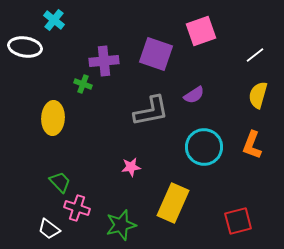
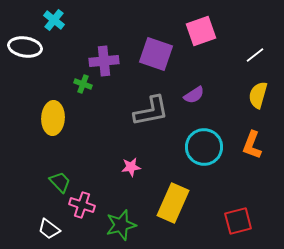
pink cross: moved 5 px right, 3 px up
